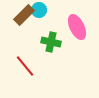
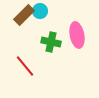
cyan circle: moved 1 px right, 1 px down
pink ellipse: moved 8 px down; rotated 15 degrees clockwise
